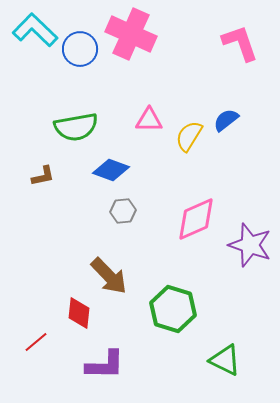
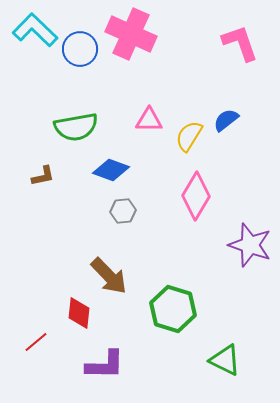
pink diamond: moved 23 px up; rotated 36 degrees counterclockwise
